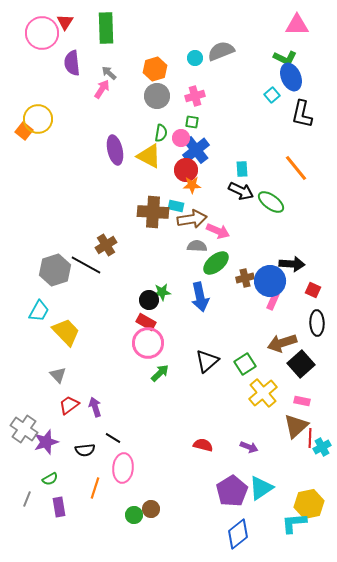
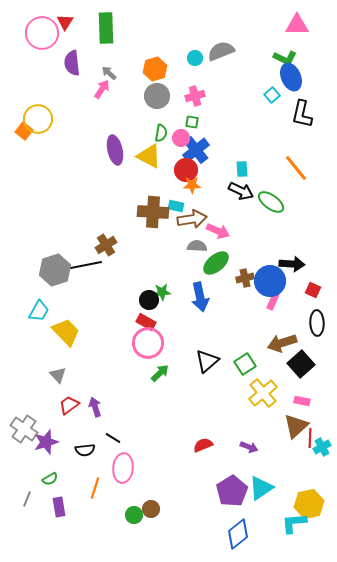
black line at (86, 265): rotated 40 degrees counterclockwise
red semicircle at (203, 445): rotated 36 degrees counterclockwise
